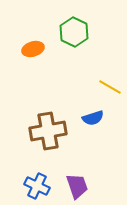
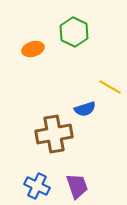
blue semicircle: moved 8 px left, 9 px up
brown cross: moved 6 px right, 3 px down
